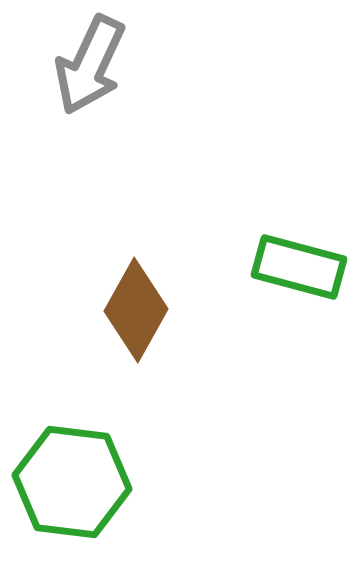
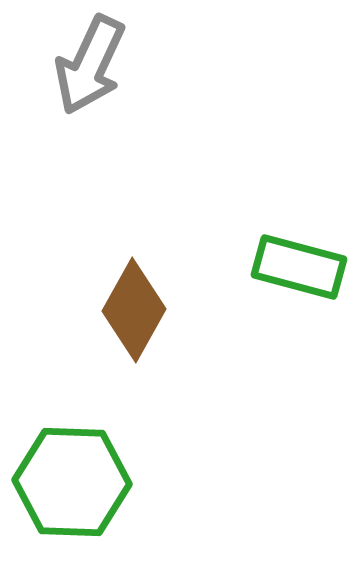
brown diamond: moved 2 px left
green hexagon: rotated 5 degrees counterclockwise
